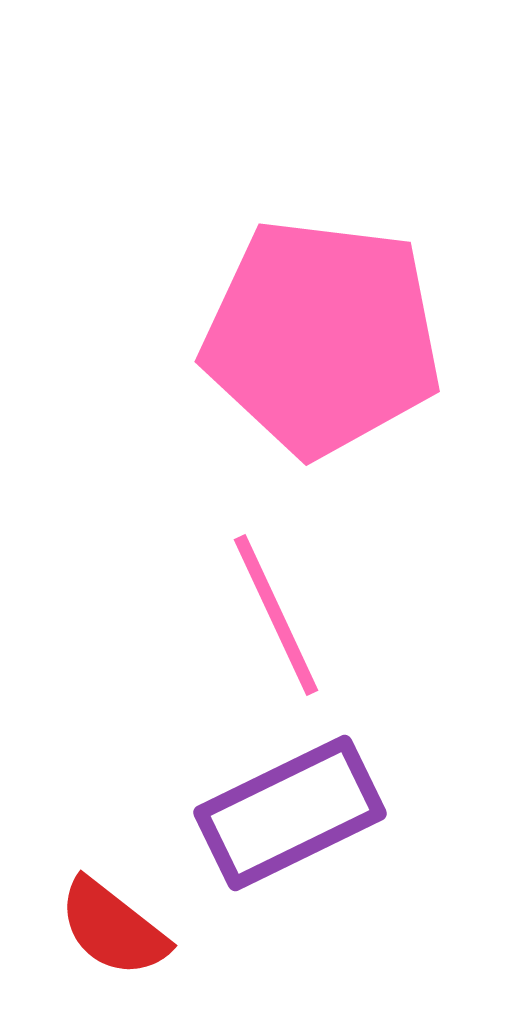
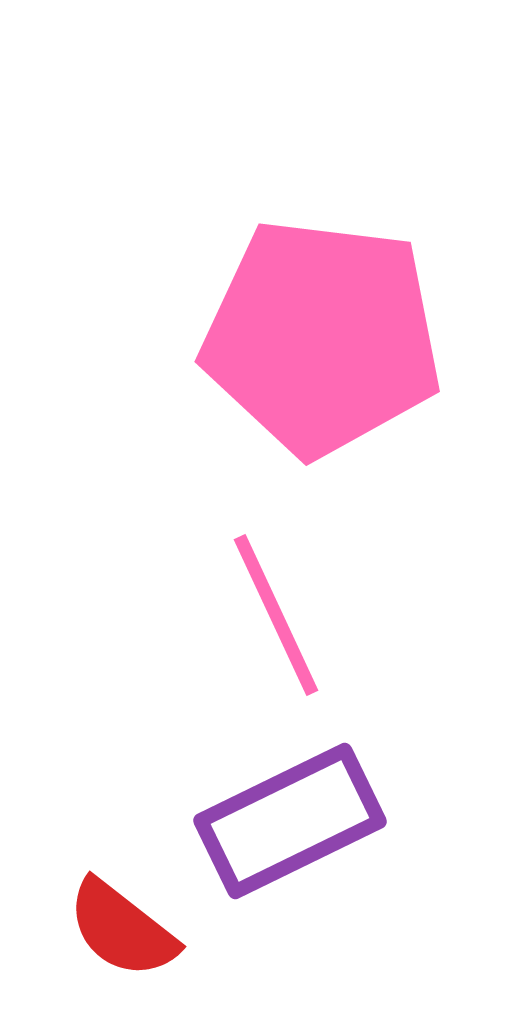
purple rectangle: moved 8 px down
red semicircle: moved 9 px right, 1 px down
